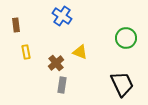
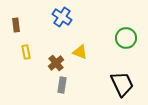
blue cross: moved 1 px down
